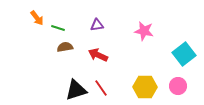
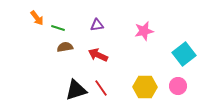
pink star: rotated 24 degrees counterclockwise
